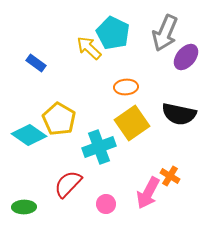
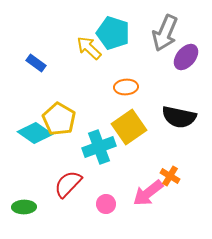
cyan pentagon: rotated 8 degrees counterclockwise
black semicircle: moved 3 px down
yellow square: moved 3 px left, 4 px down
cyan diamond: moved 6 px right, 2 px up
pink arrow: rotated 24 degrees clockwise
